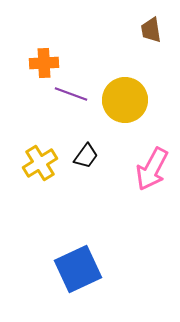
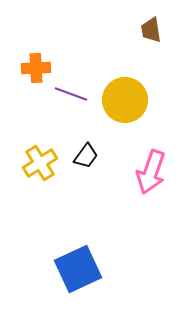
orange cross: moved 8 px left, 5 px down
pink arrow: moved 1 px left, 3 px down; rotated 9 degrees counterclockwise
